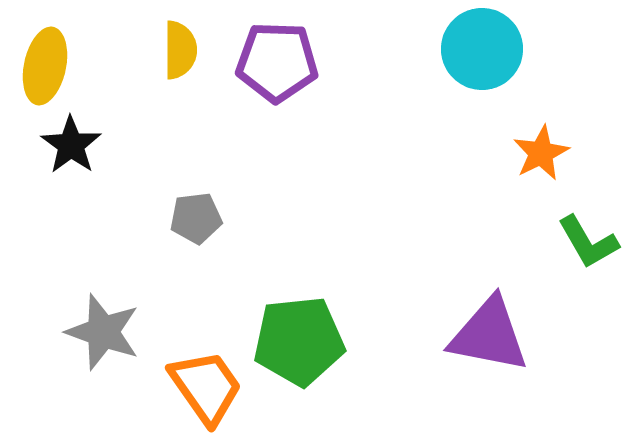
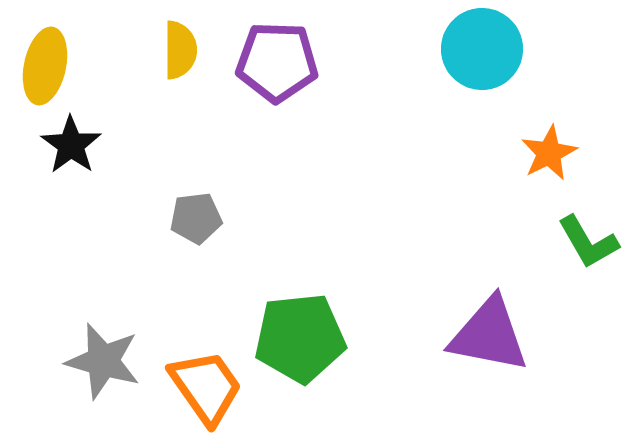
orange star: moved 8 px right
gray star: moved 29 px down; rotated 4 degrees counterclockwise
green pentagon: moved 1 px right, 3 px up
